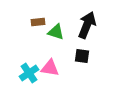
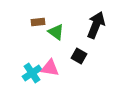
black arrow: moved 9 px right
green triangle: rotated 18 degrees clockwise
black square: moved 3 px left; rotated 21 degrees clockwise
cyan cross: moved 3 px right
